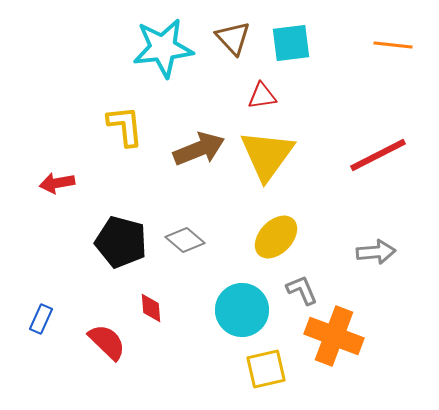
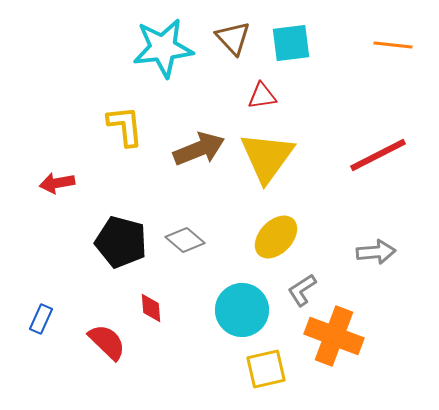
yellow triangle: moved 2 px down
gray L-shape: rotated 100 degrees counterclockwise
